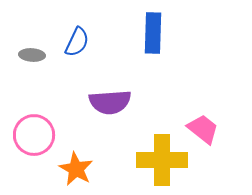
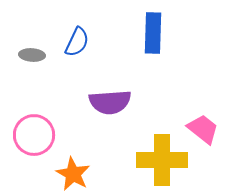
orange star: moved 3 px left, 5 px down
